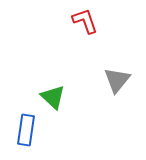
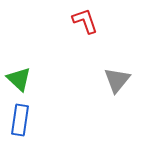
green triangle: moved 34 px left, 18 px up
blue rectangle: moved 6 px left, 10 px up
